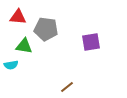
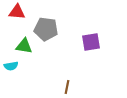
red triangle: moved 1 px left, 5 px up
cyan semicircle: moved 1 px down
brown line: rotated 40 degrees counterclockwise
